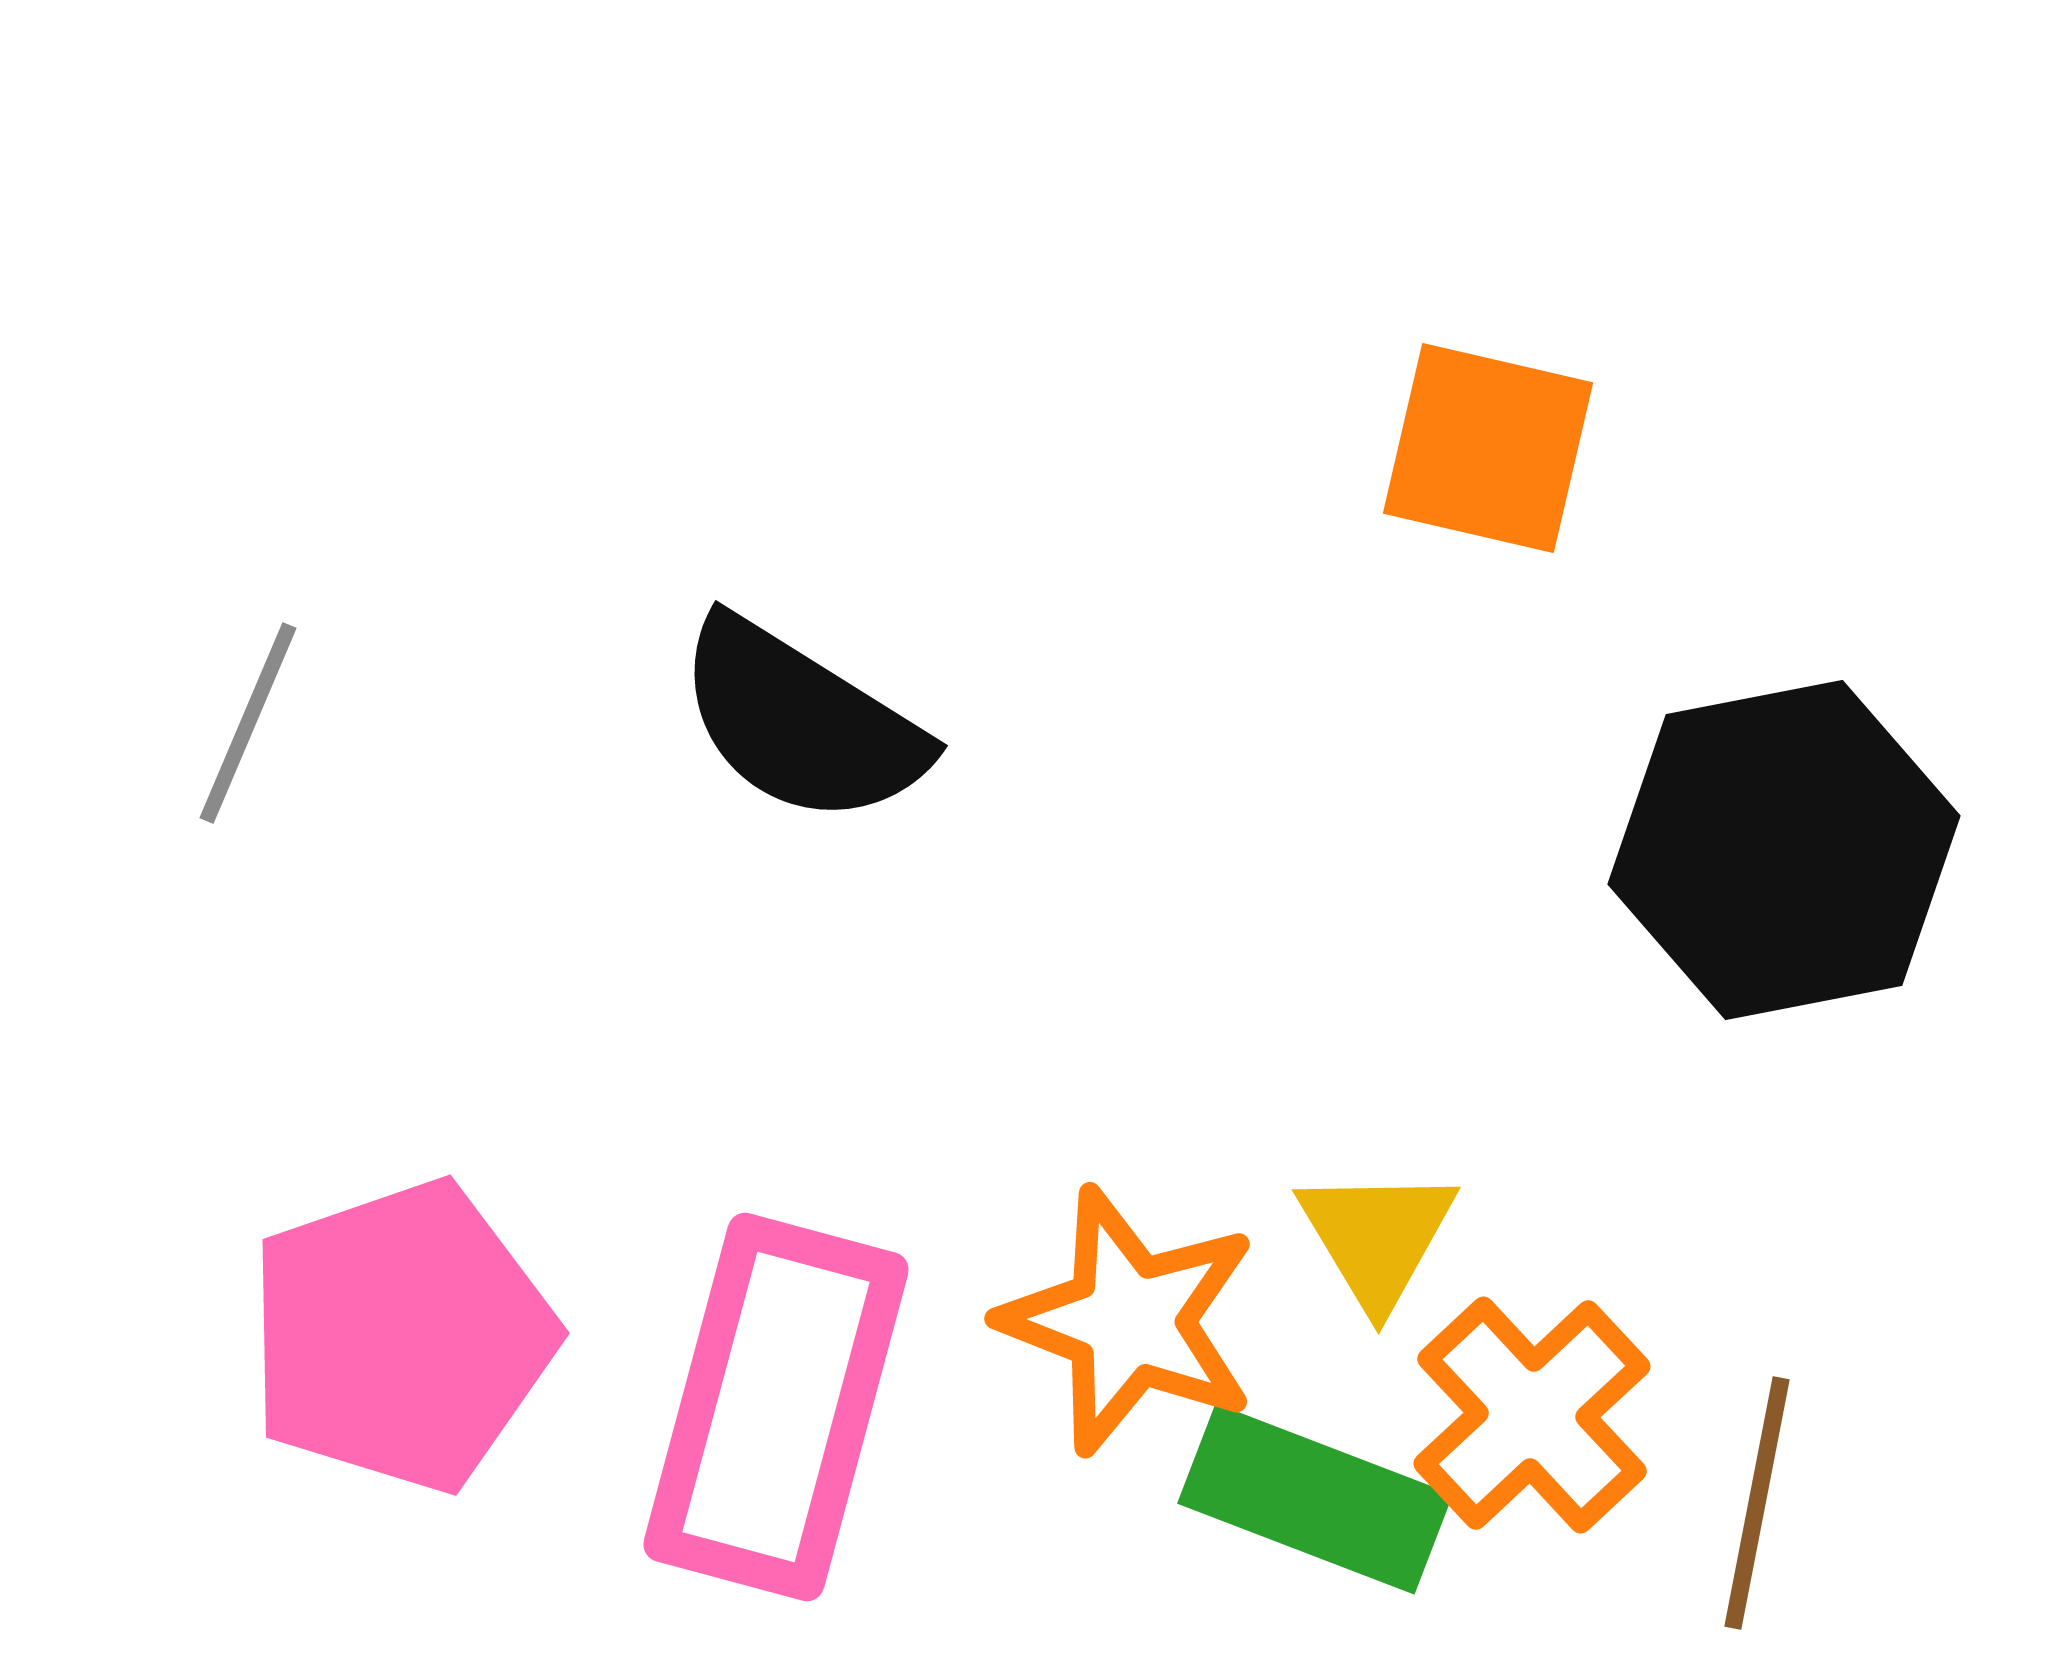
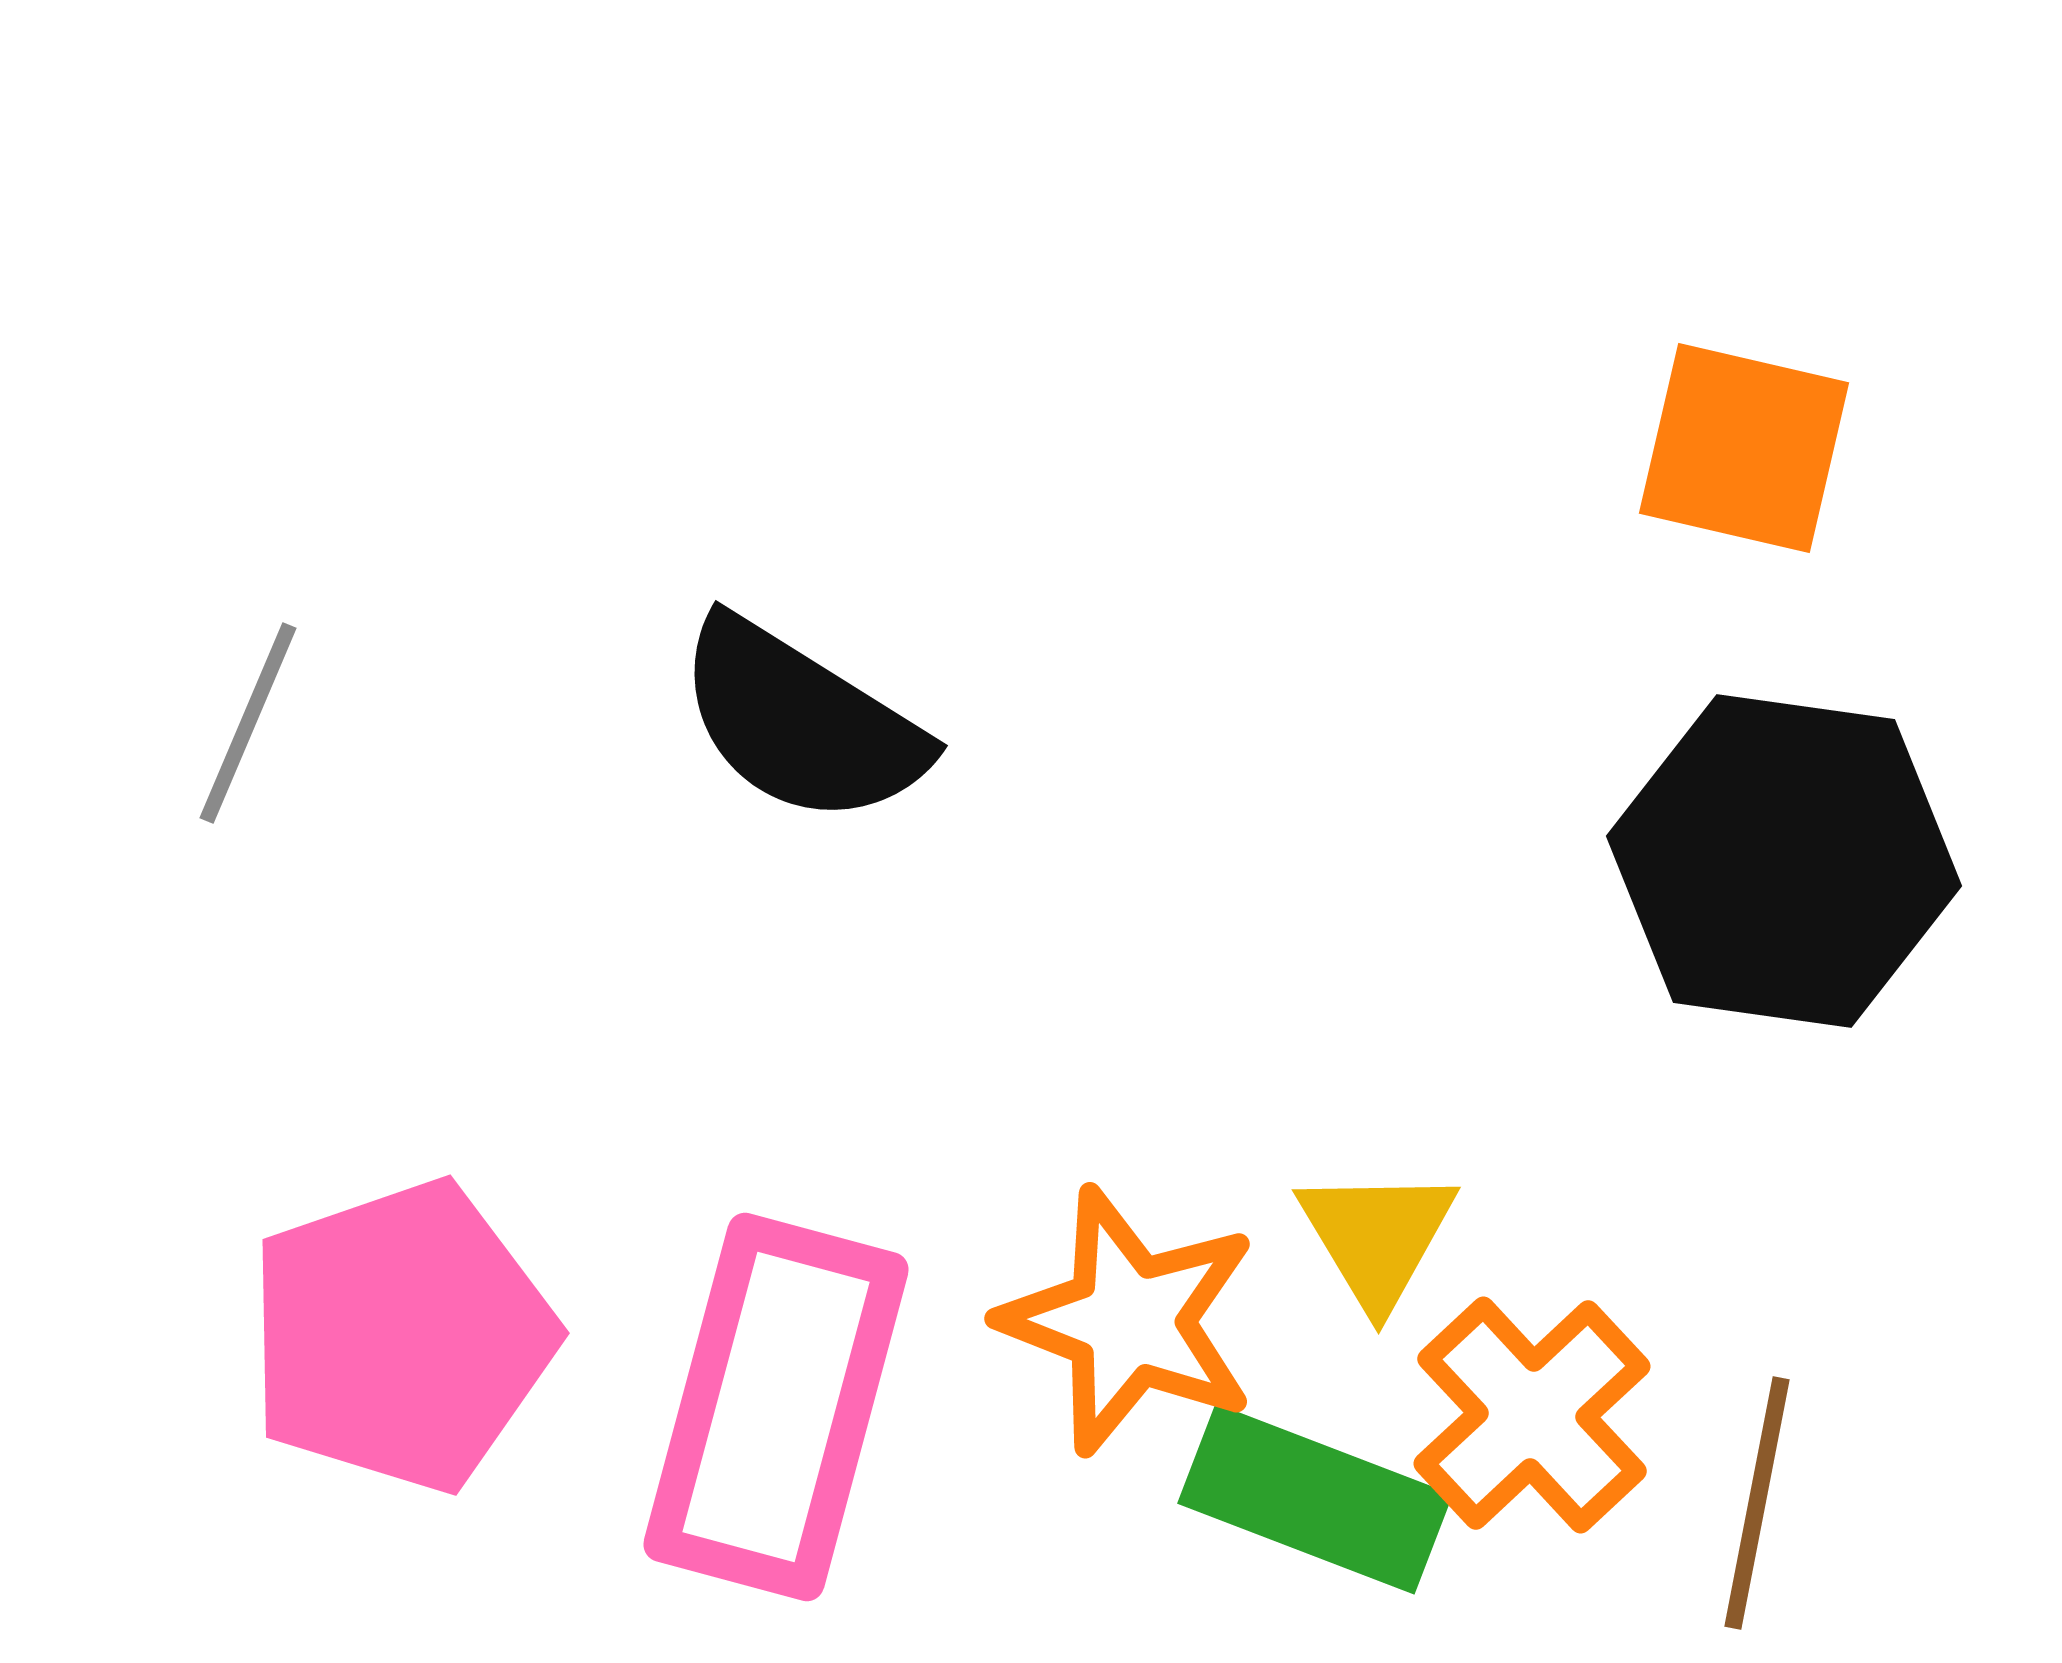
orange square: moved 256 px right
black hexagon: moved 11 px down; rotated 19 degrees clockwise
